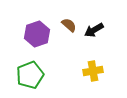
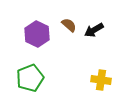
purple hexagon: rotated 15 degrees counterclockwise
yellow cross: moved 8 px right, 9 px down; rotated 18 degrees clockwise
green pentagon: moved 3 px down
